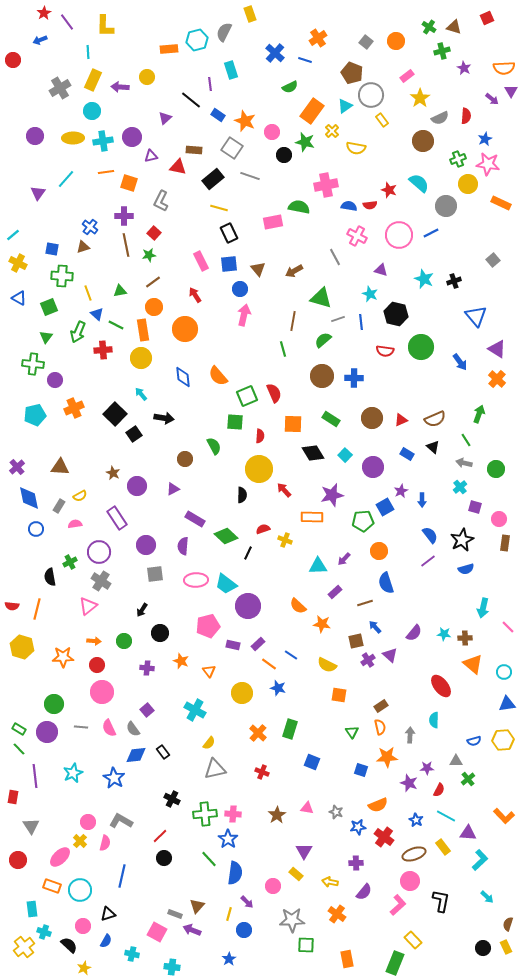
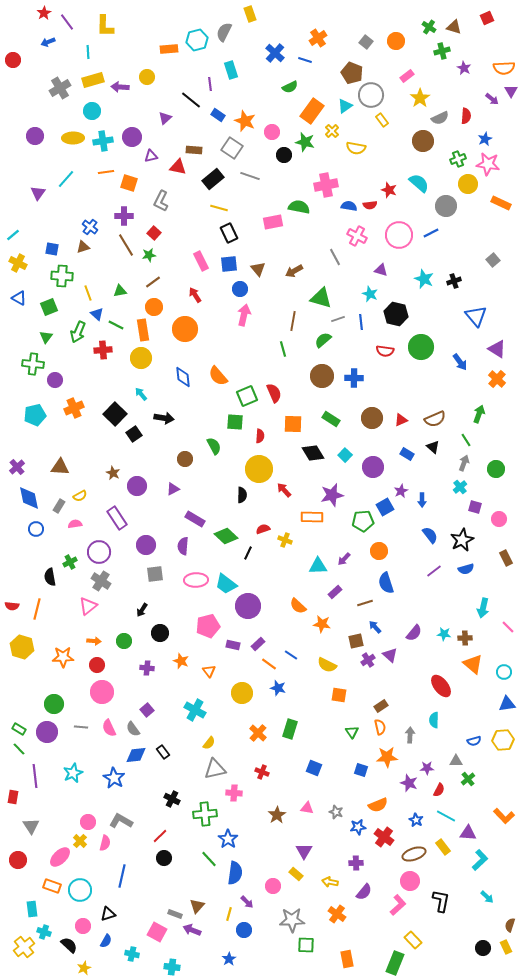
blue arrow at (40, 40): moved 8 px right, 2 px down
yellow rectangle at (93, 80): rotated 50 degrees clockwise
brown line at (126, 245): rotated 20 degrees counterclockwise
gray arrow at (464, 463): rotated 98 degrees clockwise
brown rectangle at (505, 543): moved 1 px right, 15 px down; rotated 35 degrees counterclockwise
purple line at (428, 561): moved 6 px right, 10 px down
blue square at (312, 762): moved 2 px right, 6 px down
pink cross at (233, 814): moved 1 px right, 21 px up
brown semicircle at (508, 924): moved 2 px right, 1 px down
